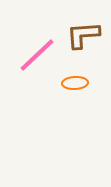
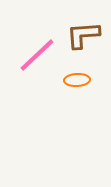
orange ellipse: moved 2 px right, 3 px up
